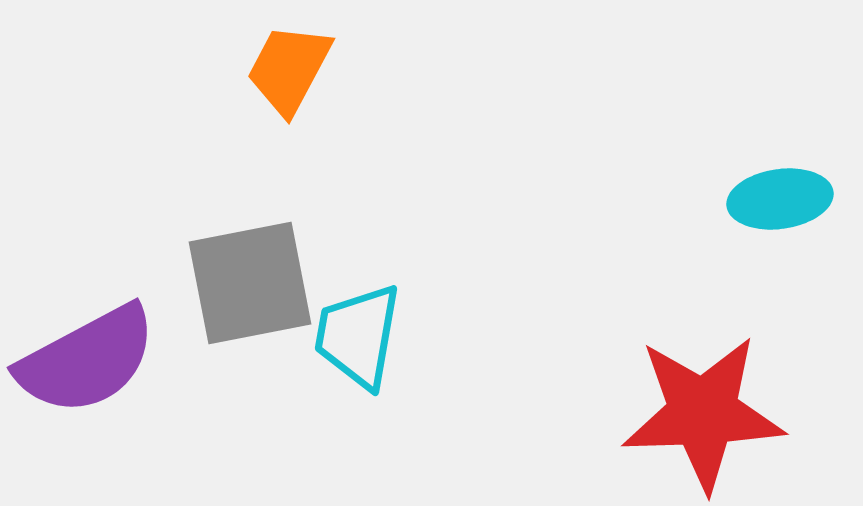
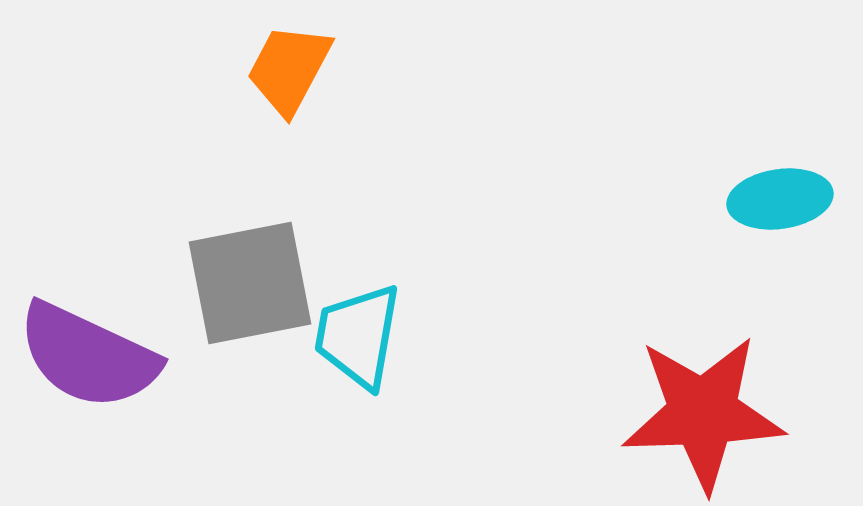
purple semicircle: moved 1 px right, 4 px up; rotated 53 degrees clockwise
